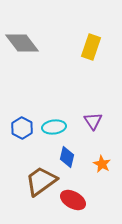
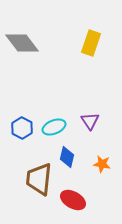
yellow rectangle: moved 4 px up
purple triangle: moved 3 px left
cyan ellipse: rotated 15 degrees counterclockwise
orange star: rotated 18 degrees counterclockwise
brown trapezoid: moved 2 px left, 2 px up; rotated 48 degrees counterclockwise
